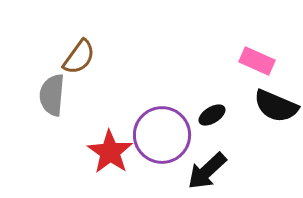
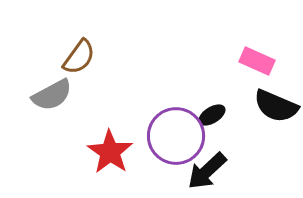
gray semicircle: rotated 123 degrees counterclockwise
purple circle: moved 14 px right, 1 px down
